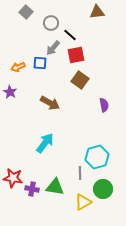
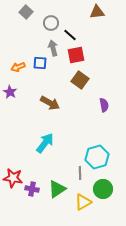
gray arrow: rotated 126 degrees clockwise
green triangle: moved 2 px right, 2 px down; rotated 42 degrees counterclockwise
